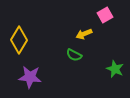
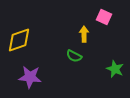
pink square: moved 1 px left, 2 px down; rotated 35 degrees counterclockwise
yellow arrow: rotated 112 degrees clockwise
yellow diamond: rotated 40 degrees clockwise
green semicircle: moved 1 px down
